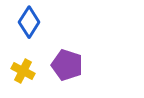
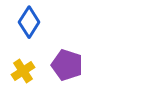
yellow cross: rotated 30 degrees clockwise
